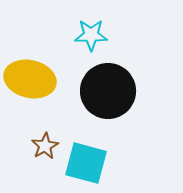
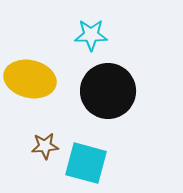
brown star: rotated 24 degrees clockwise
